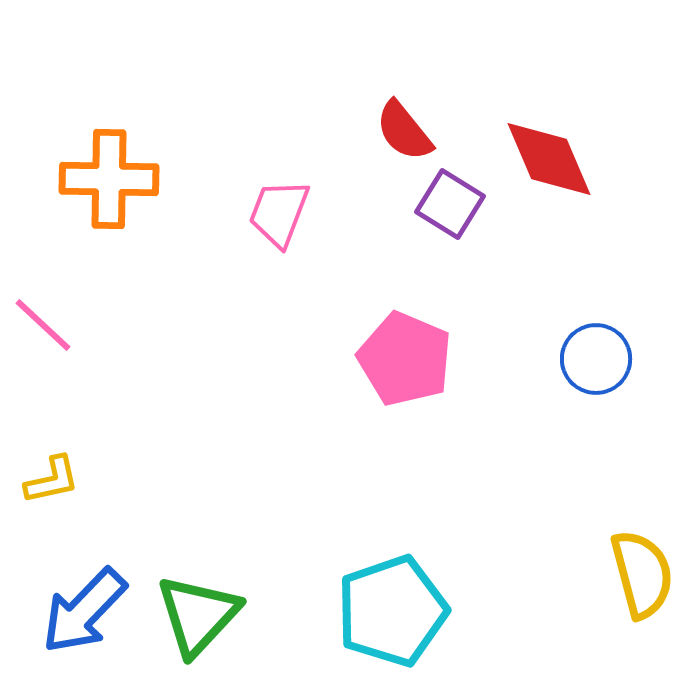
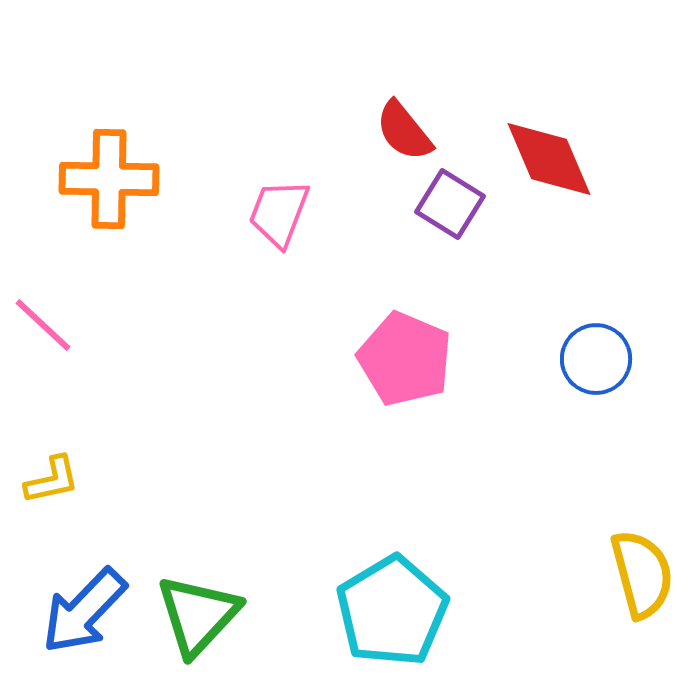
cyan pentagon: rotated 12 degrees counterclockwise
